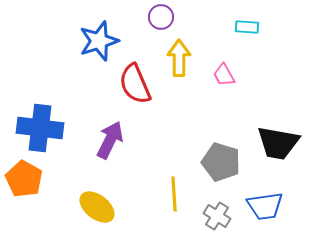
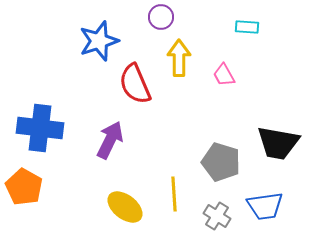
orange pentagon: moved 8 px down
yellow ellipse: moved 28 px right
